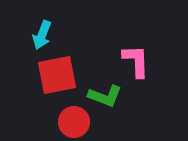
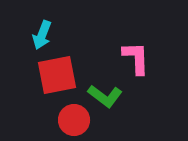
pink L-shape: moved 3 px up
green L-shape: rotated 16 degrees clockwise
red circle: moved 2 px up
